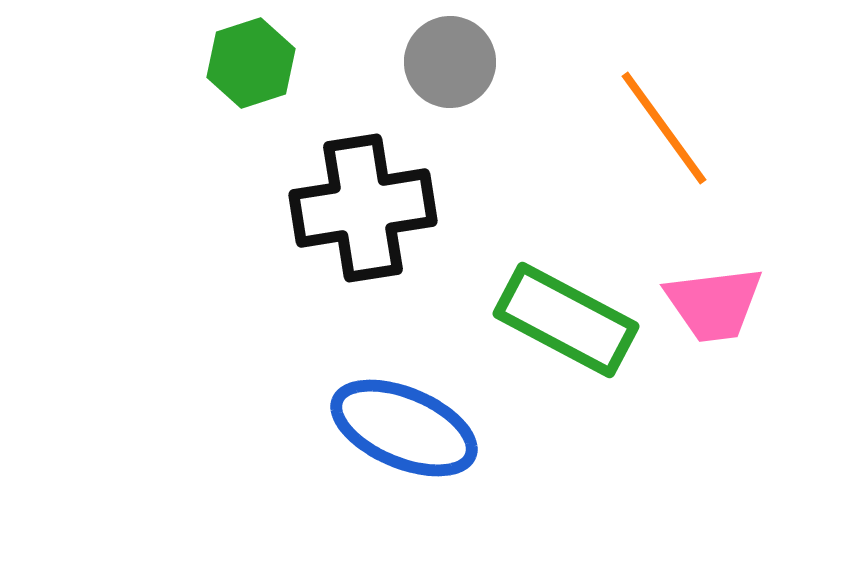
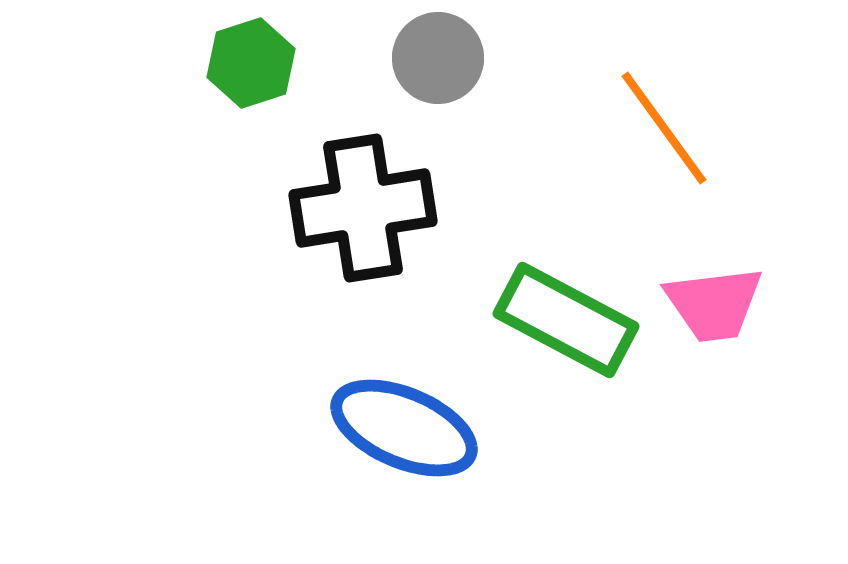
gray circle: moved 12 px left, 4 px up
